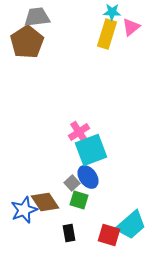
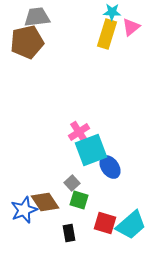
brown pentagon: rotated 20 degrees clockwise
blue ellipse: moved 22 px right, 10 px up
red square: moved 4 px left, 12 px up
